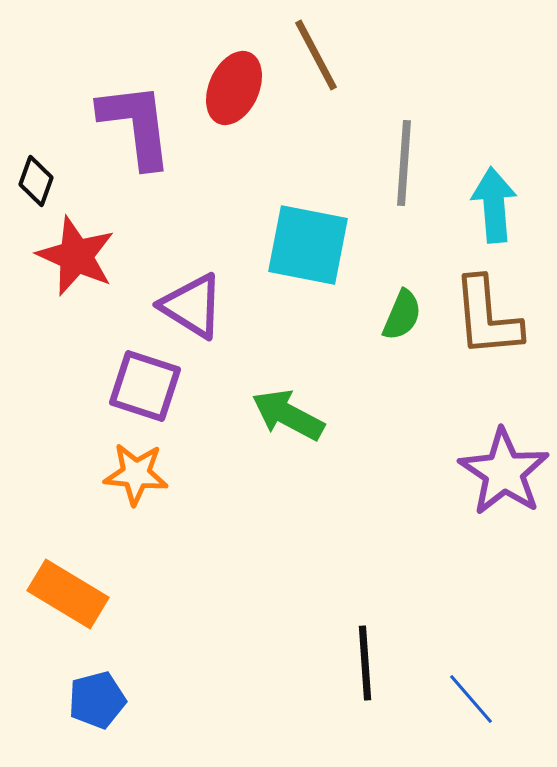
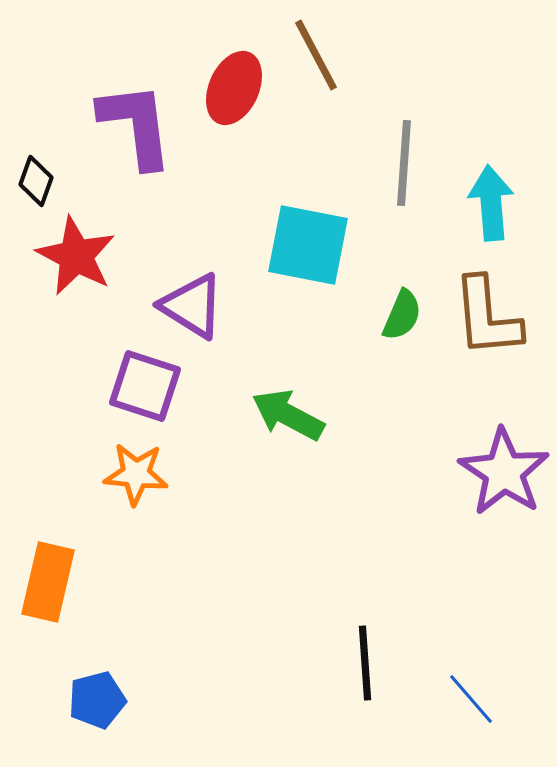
cyan arrow: moved 3 px left, 2 px up
red star: rotated 4 degrees clockwise
orange rectangle: moved 20 px left, 12 px up; rotated 72 degrees clockwise
